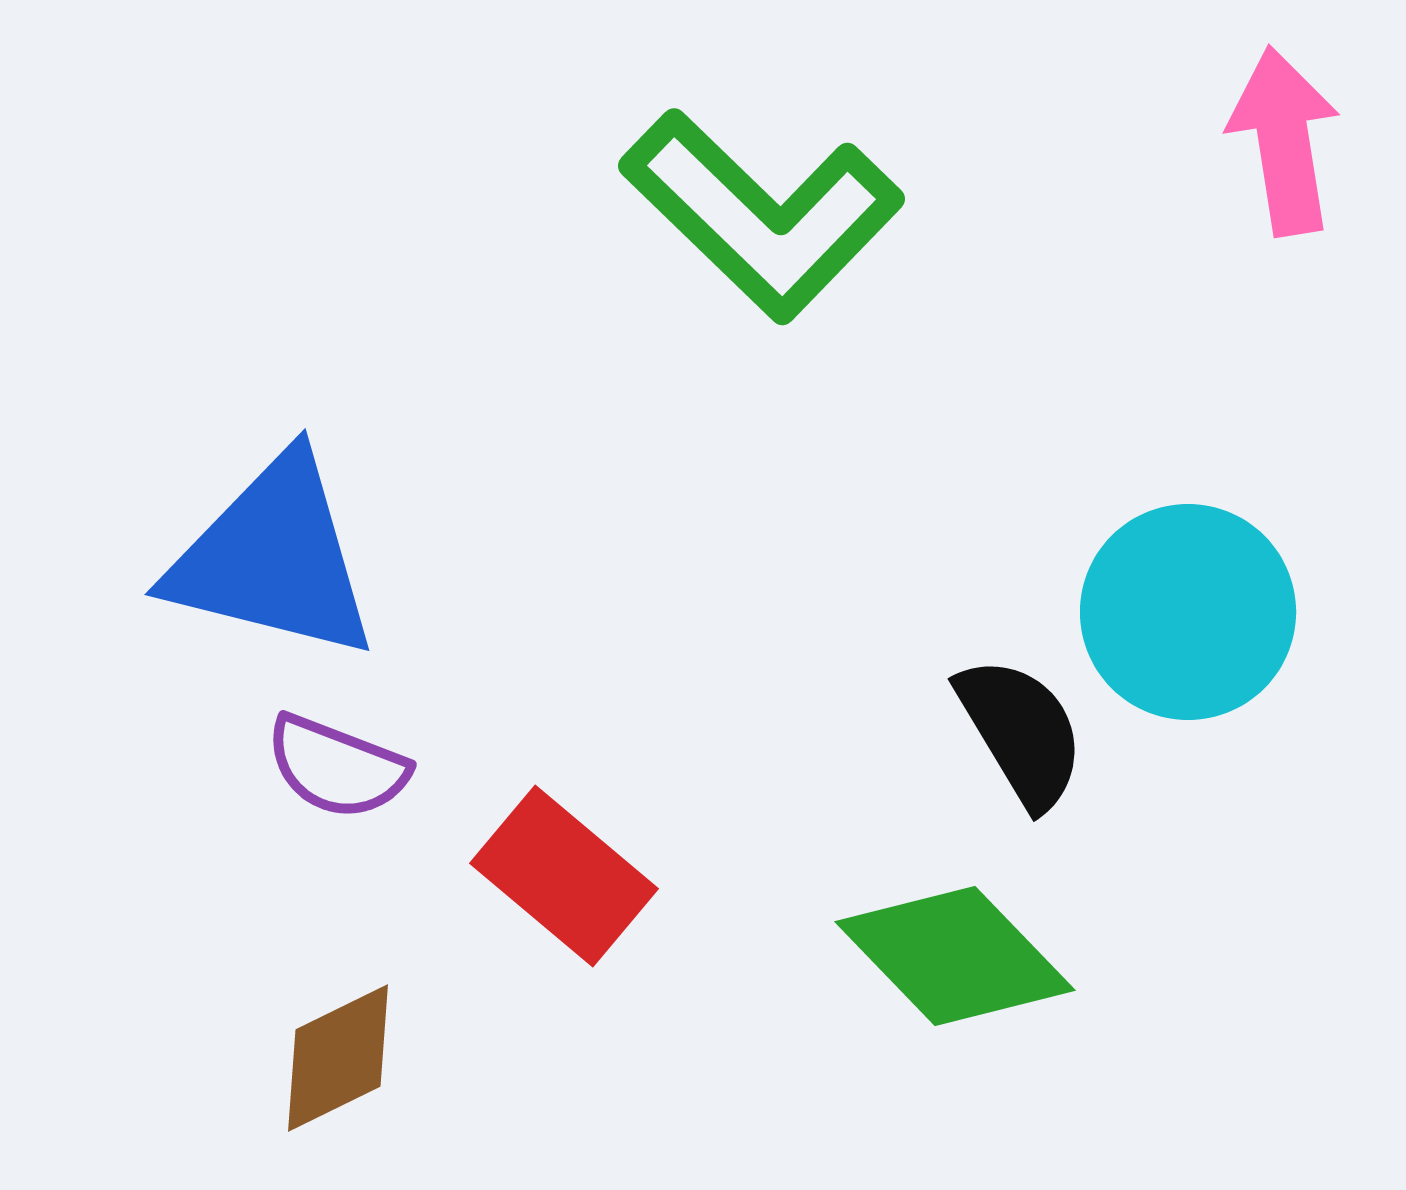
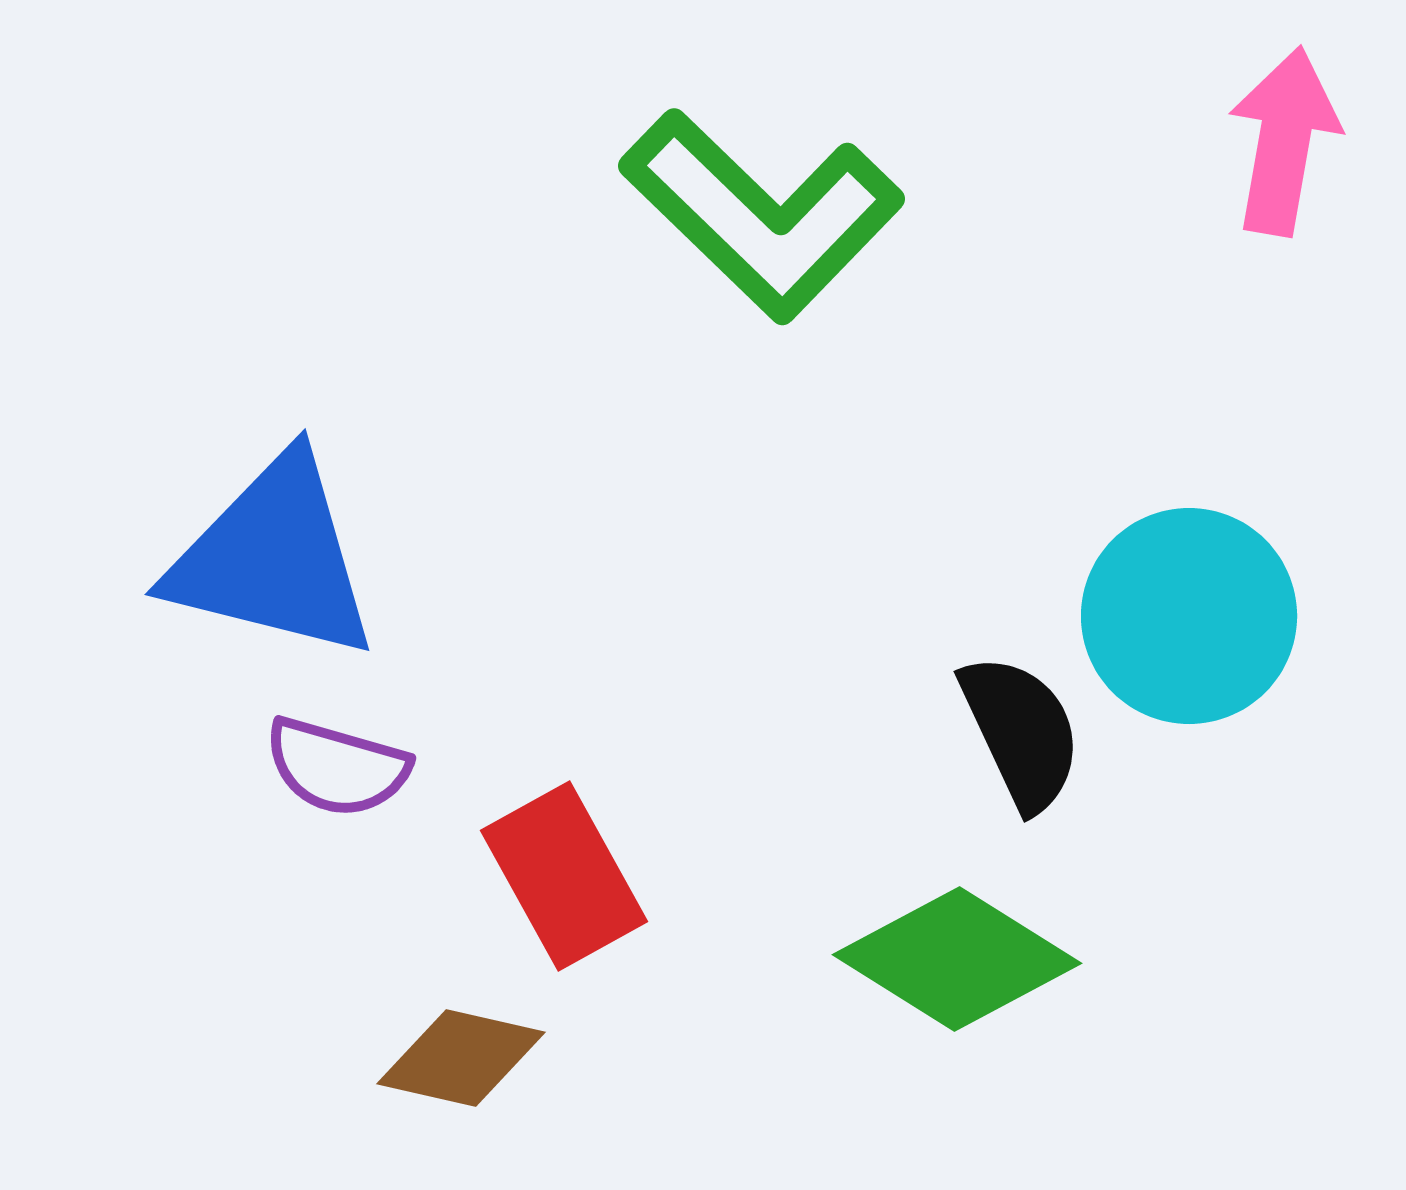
pink arrow: rotated 19 degrees clockwise
cyan circle: moved 1 px right, 4 px down
black semicircle: rotated 6 degrees clockwise
purple semicircle: rotated 5 degrees counterclockwise
red rectangle: rotated 21 degrees clockwise
green diamond: moved 2 px right, 3 px down; rotated 14 degrees counterclockwise
brown diamond: moved 123 px right; rotated 39 degrees clockwise
